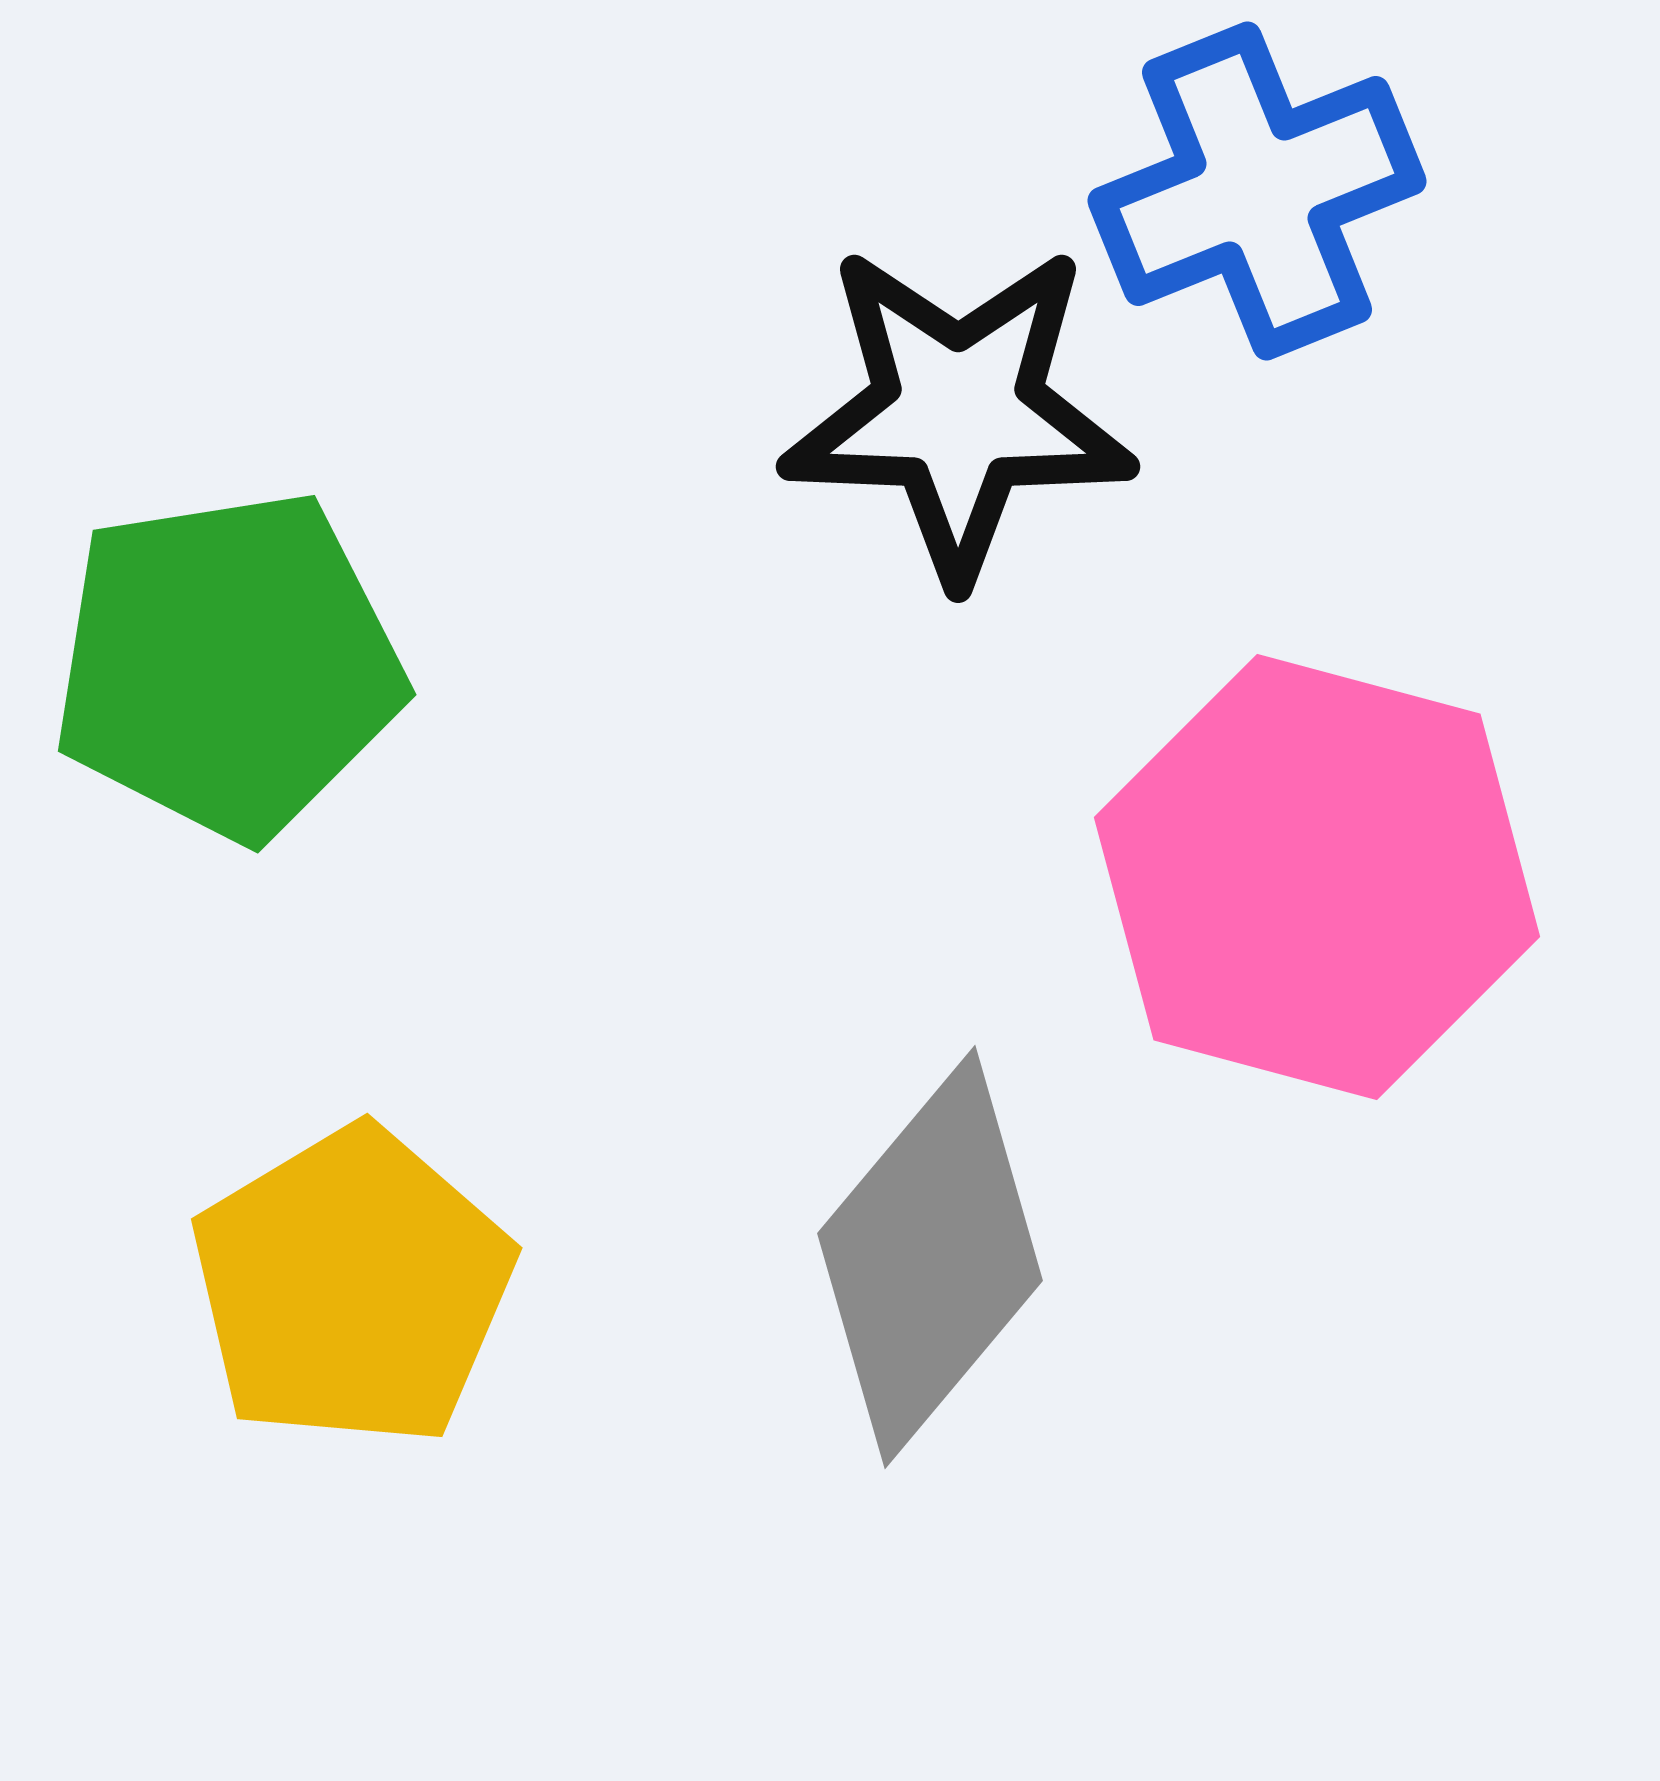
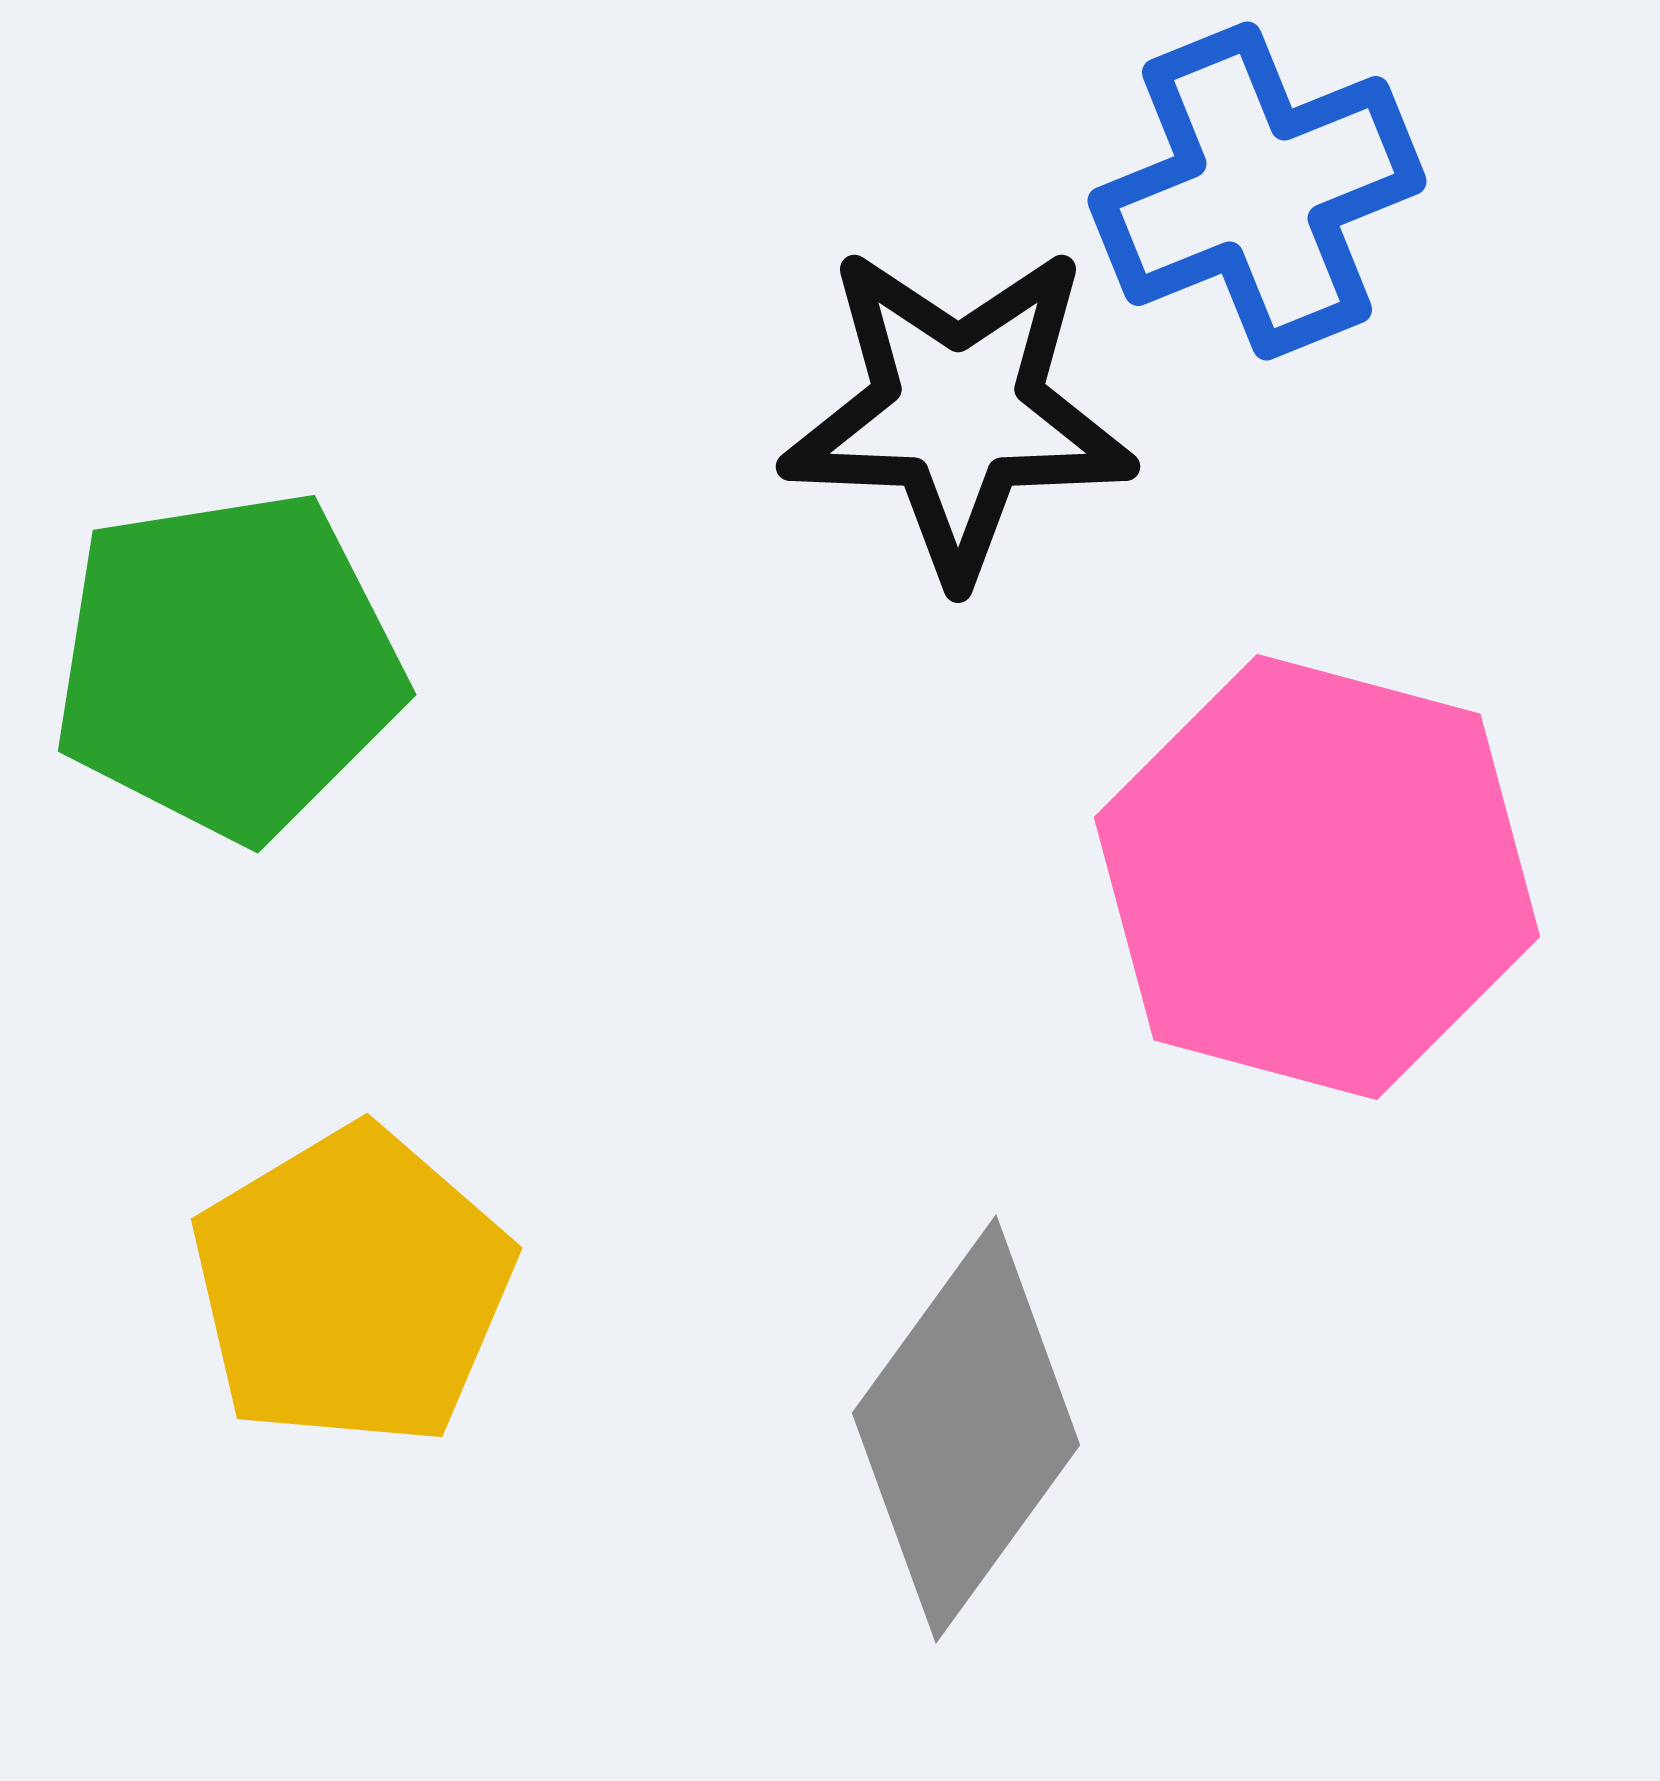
gray diamond: moved 36 px right, 172 px down; rotated 4 degrees counterclockwise
